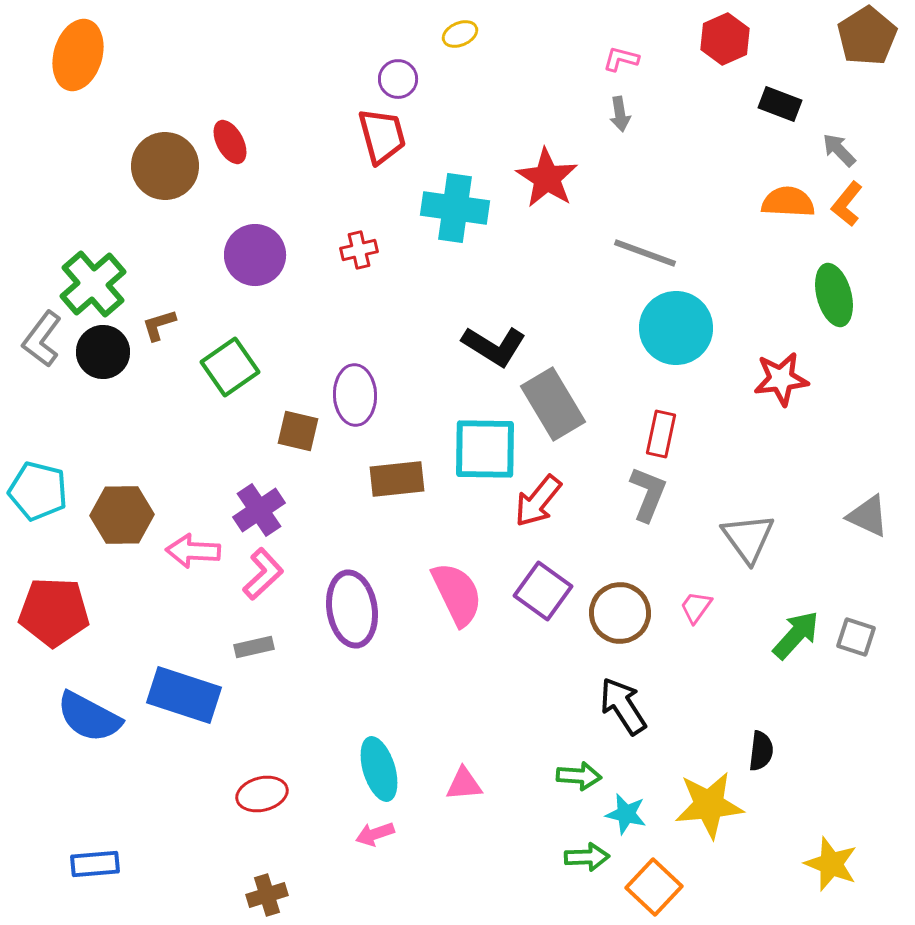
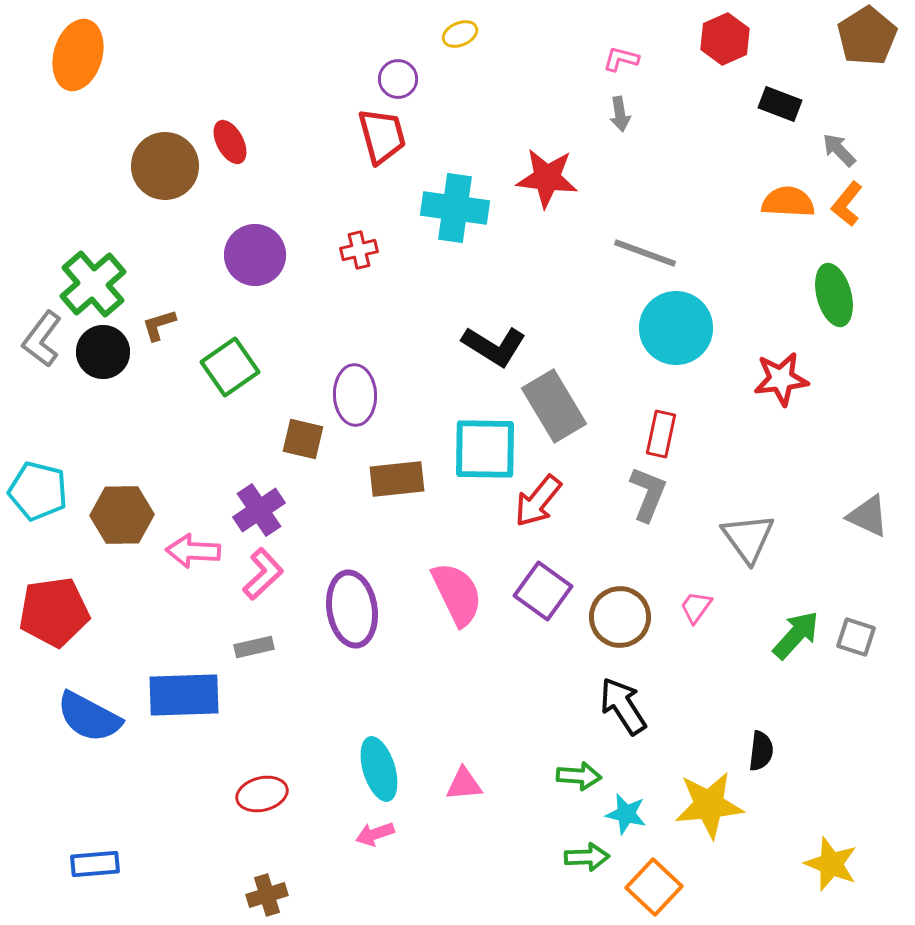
red star at (547, 178): rotated 26 degrees counterclockwise
gray rectangle at (553, 404): moved 1 px right, 2 px down
brown square at (298, 431): moved 5 px right, 8 px down
red pentagon at (54, 612): rotated 10 degrees counterclockwise
brown circle at (620, 613): moved 4 px down
blue rectangle at (184, 695): rotated 20 degrees counterclockwise
